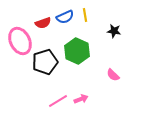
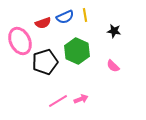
pink semicircle: moved 9 px up
